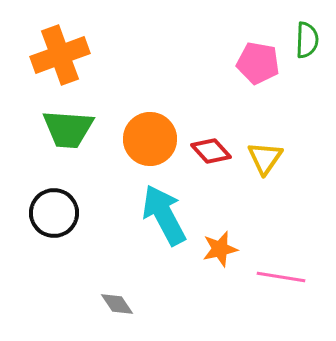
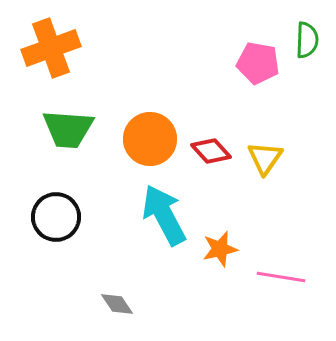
orange cross: moved 9 px left, 7 px up
black circle: moved 2 px right, 4 px down
